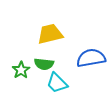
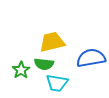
yellow trapezoid: moved 2 px right, 8 px down
cyan trapezoid: rotated 35 degrees counterclockwise
